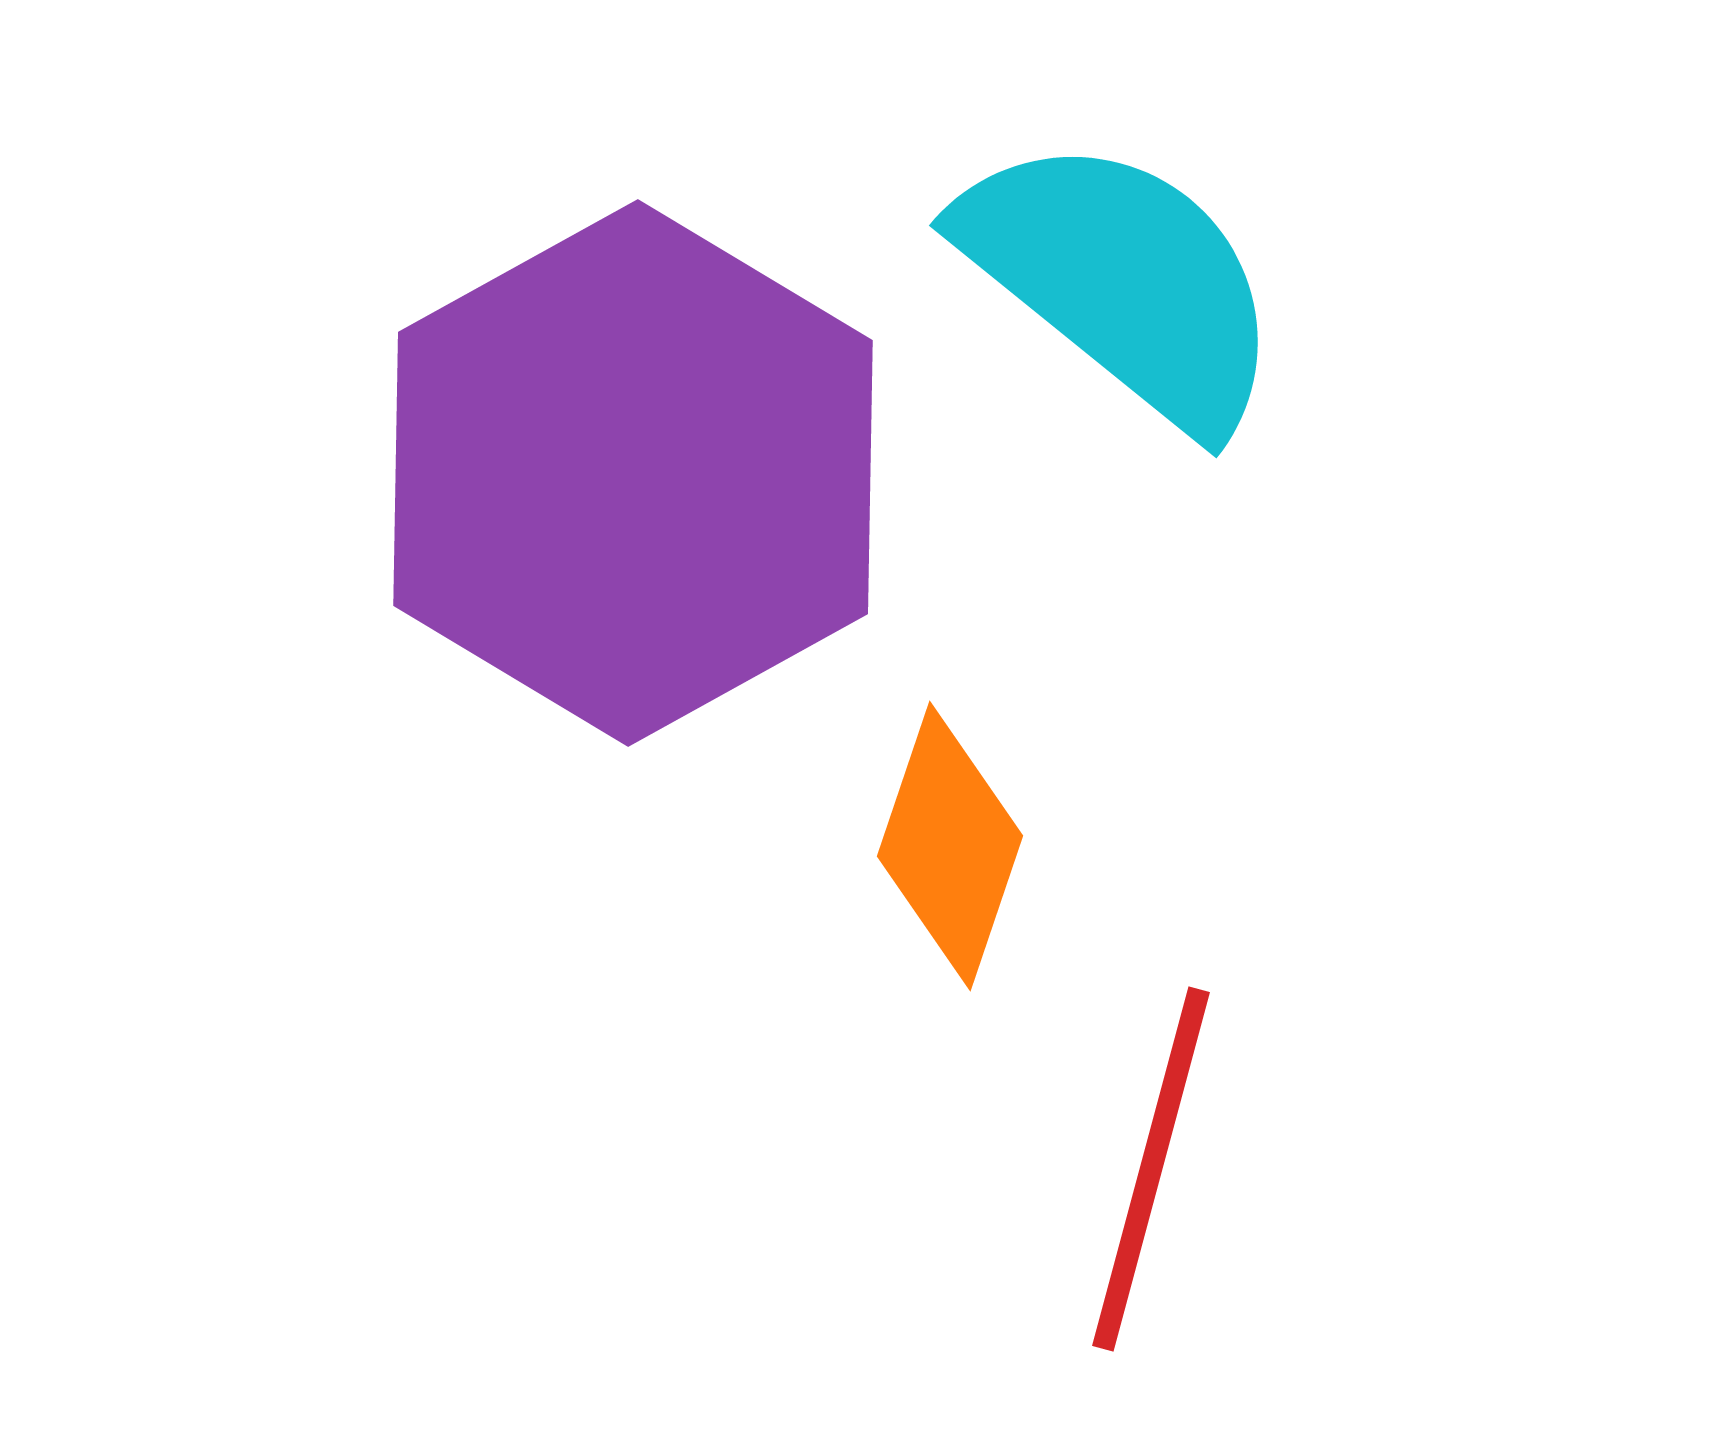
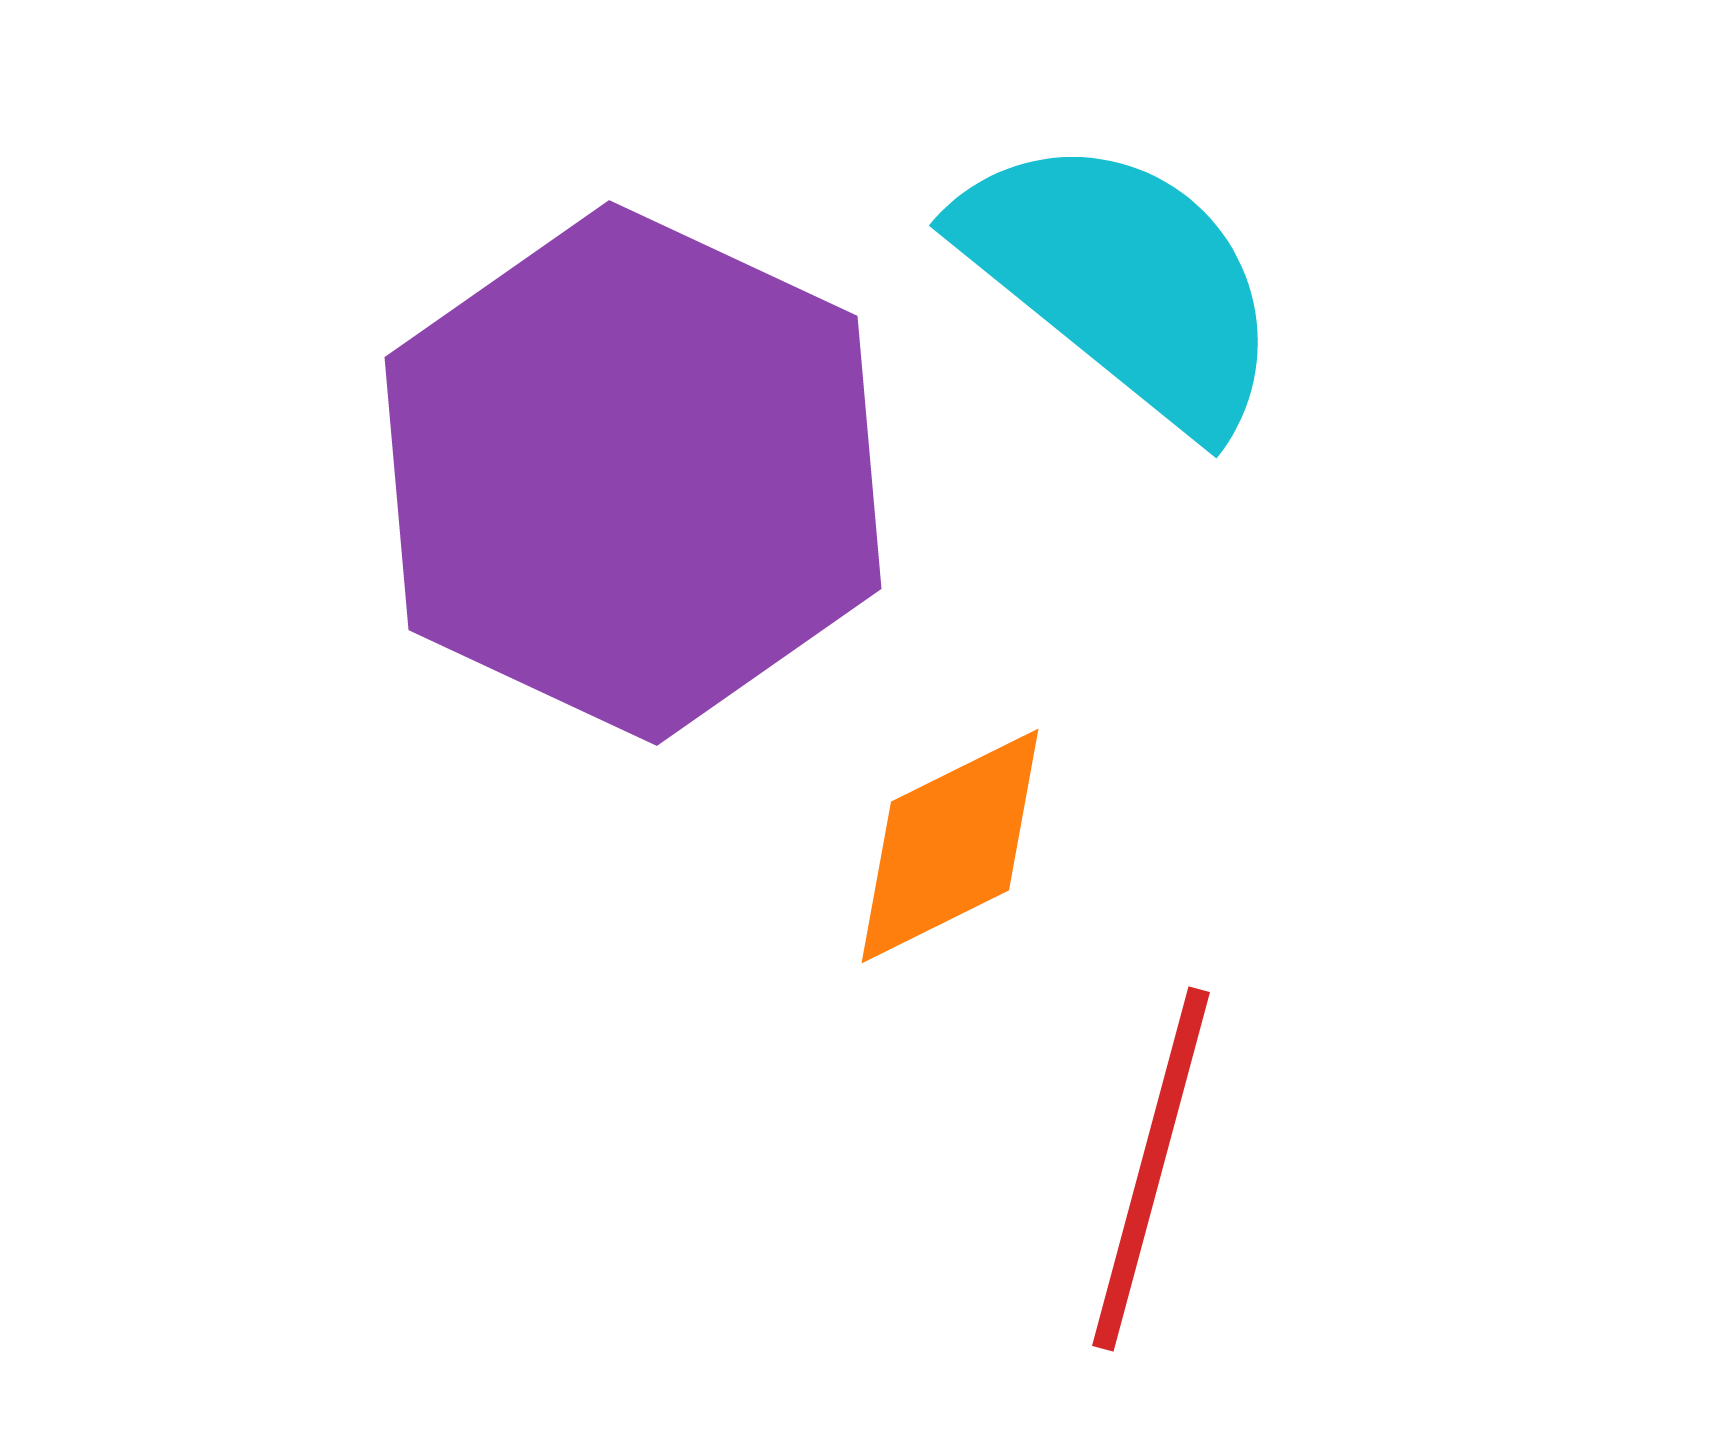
purple hexagon: rotated 6 degrees counterclockwise
orange diamond: rotated 45 degrees clockwise
